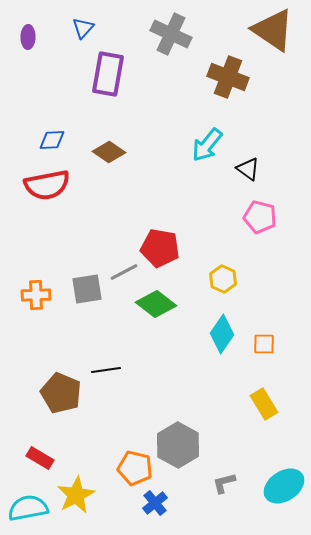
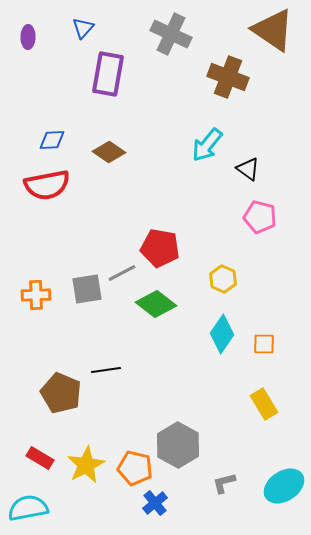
gray line: moved 2 px left, 1 px down
yellow star: moved 10 px right, 30 px up
